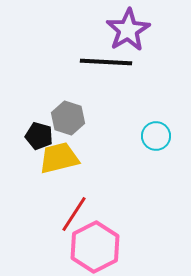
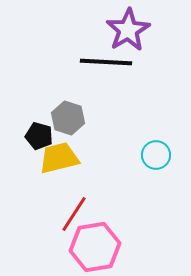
cyan circle: moved 19 px down
pink hexagon: rotated 18 degrees clockwise
